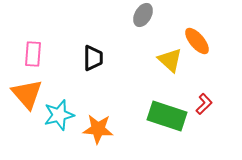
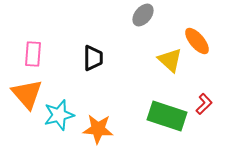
gray ellipse: rotated 10 degrees clockwise
